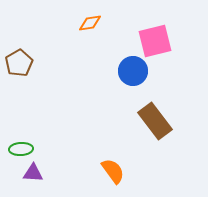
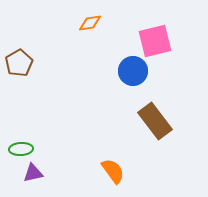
purple triangle: rotated 15 degrees counterclockwise
